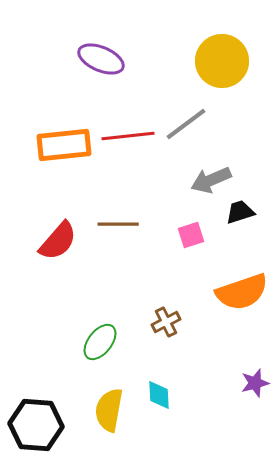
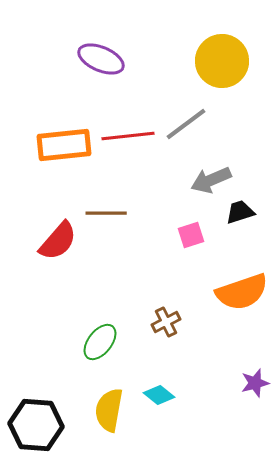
brown line: moved 12 px left, 11 px up
cyan diamond: rotated 48 degrees counterclockwise
